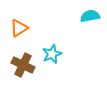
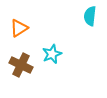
cyan semicircle: rotated 72 degrees counterclockwise
brown cross: moved 2 px left
